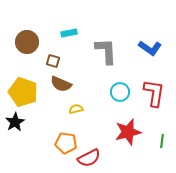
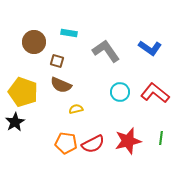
cyan rectangle: rotated 21 degrees clockwise
brown circle: moved 7 px right
gray L-shape: rotated 32 degrees counterclockwise
brown square: moved 4 px right
brown semicircle: moved 1 px down
red L-shape: moved 1 px right; rotated 60 degrees counterclockwise
red star: moved 9 px down
green line: moved 1 px left, 3 px up
red semicircle: moved 4 px right, 14 px up
